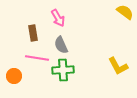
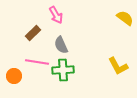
yellow semicircle: moved 6 px down
pink arrow: moved 2 px left, 3 px up
brown rectangle: rotated 56 degrees clockwise
pink line: moved 4 px down
